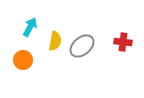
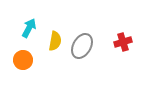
cyan arrow: moved 1 px left, 1 px down
red cross: rotated 24 degrees counterclockwise
gray ellipse: rotated 20 degrees counterclockwise
